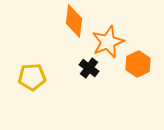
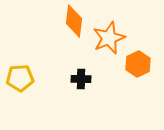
orange star: moved 1 px right, 4 px up
black cross: moved 8 px left, 11 px down; rotated 36 degrees counterclockwise
yellow pentagon: moved 12 px left, 1 px down
